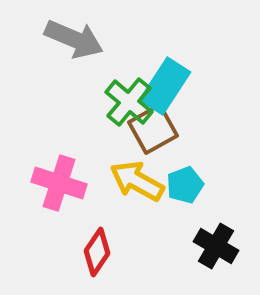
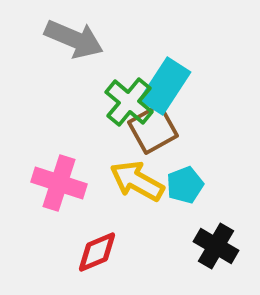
red diamond: rotated 33 degrees clockwise
